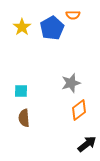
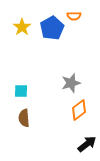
orange semicircle: moved 1 px right, 1 px down
